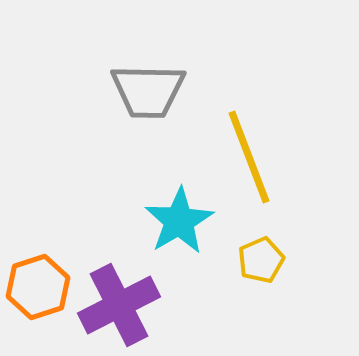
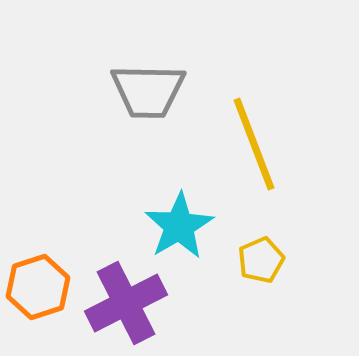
yellow line: moved 5 px right, 13 px up
cyan star: moved 5 px down
purple cross: moved 7 px right, 2 px up
